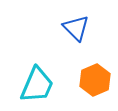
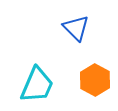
orange hexagon: rotated 8 degrees counterclockwise
